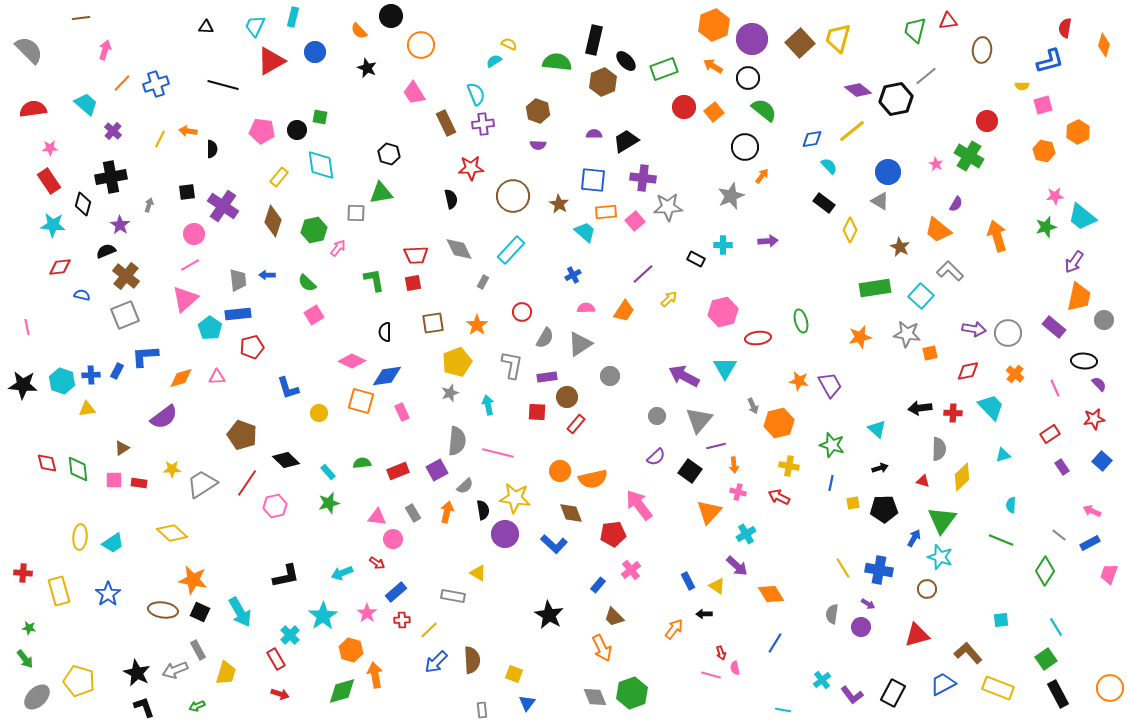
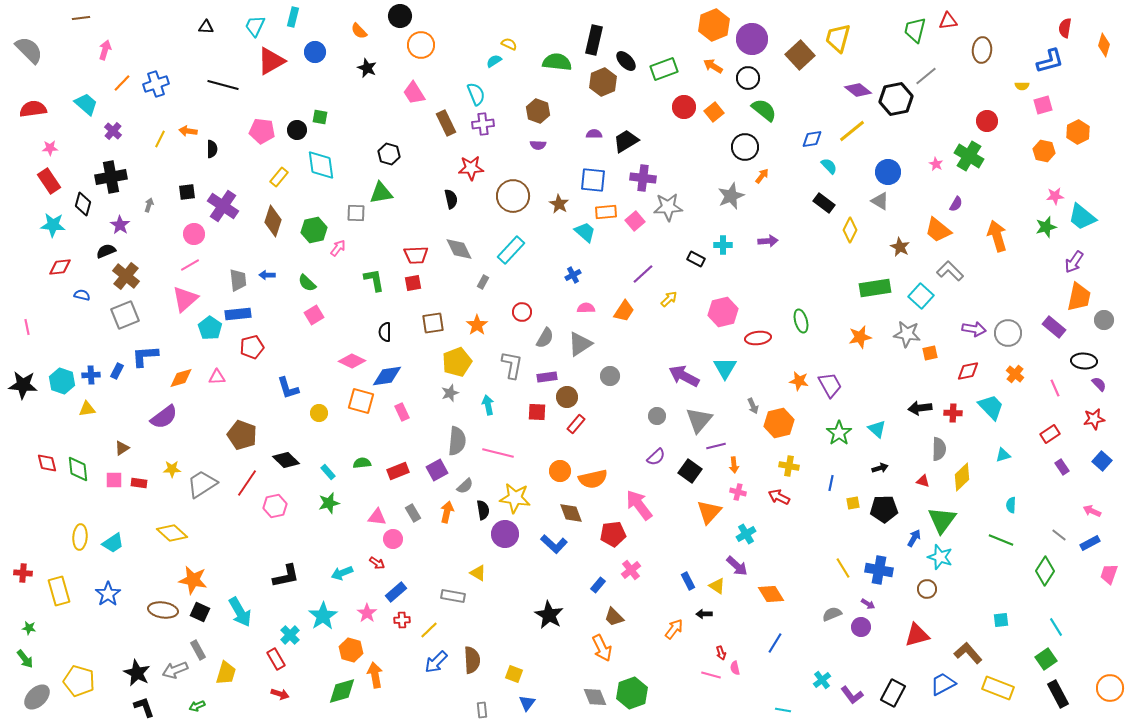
black circle at (391, 16): moved 9 px right
brown square at (800, 43): moved 12 px down
green star at (832, 445): moved 7 px right, 12 px up; rotated 20 degrees clockwise
gray semicircle at (832, 614): rotated 60 degrees clockwise
